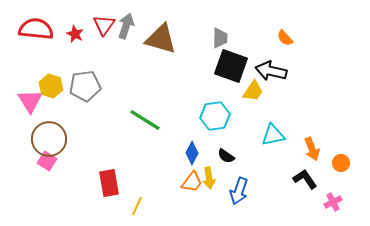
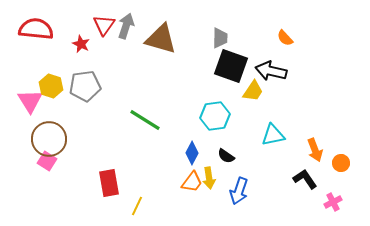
red star: moved 6 px right, 10 px down
orange arrow: moved 3 px right, 1 px down
